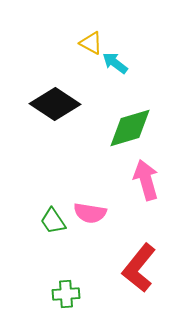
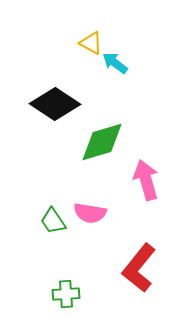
green diamond: moved 28 px left, 14 px down
